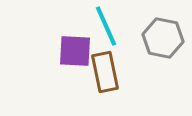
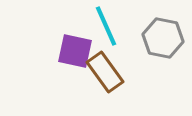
purple square: rotated 9 degrees clockwise
brown rectangle: rotated 24 degrees counterclockwise
